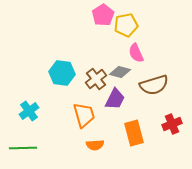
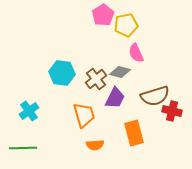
brown semicircle: moved 1 px right, 11 px down
purple trapezoid: moved 1 px up
red cross: moved 13 px up; rotated 36 degrees clockwise
